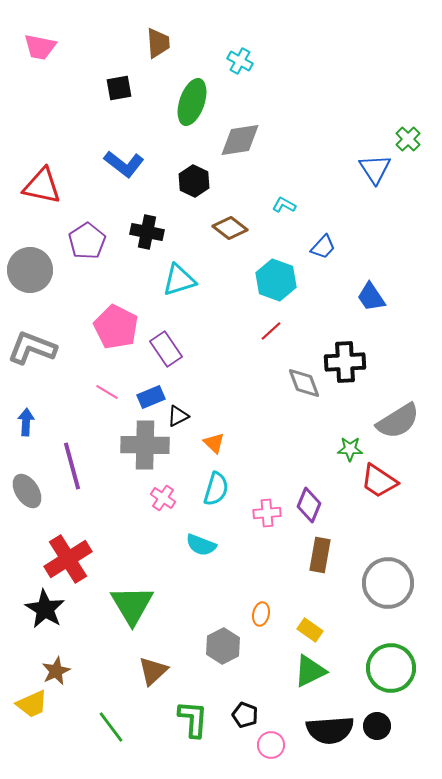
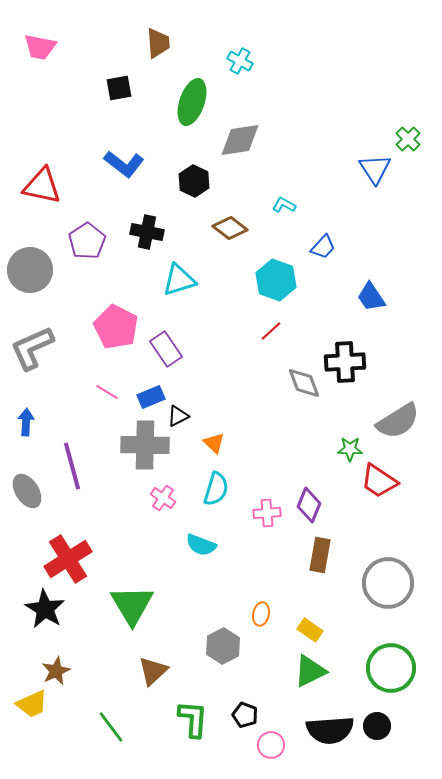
gray L-shape at (32, 348): rotated 45 degrees counterclockwise
